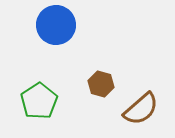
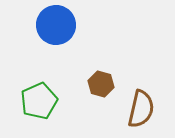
green pentagon: rotated 9 degrees clockwise
brown semicircle: rotated 36 degrees counterclockwise
